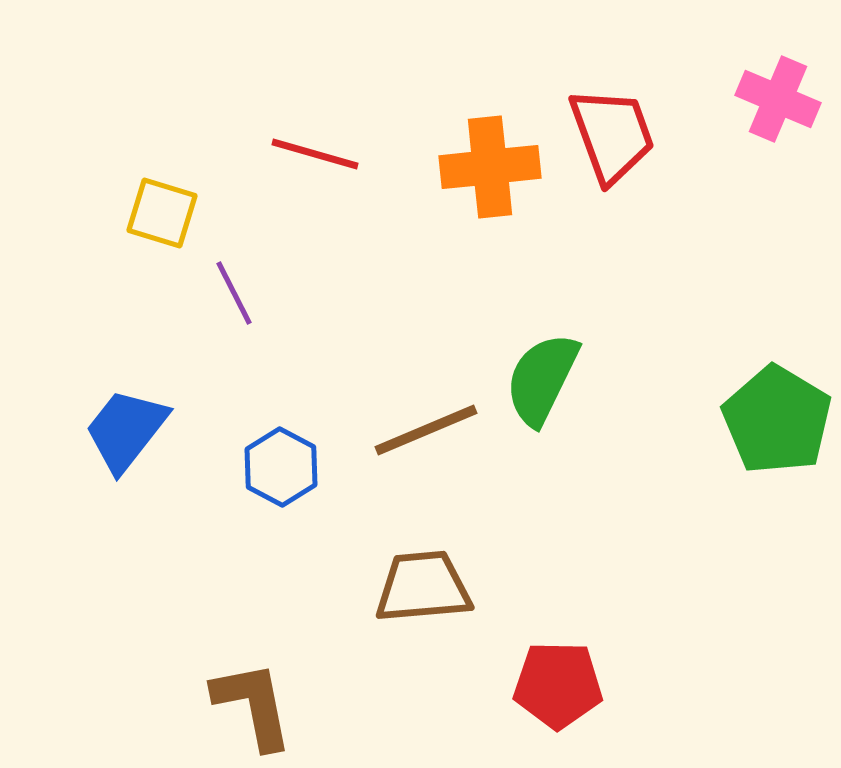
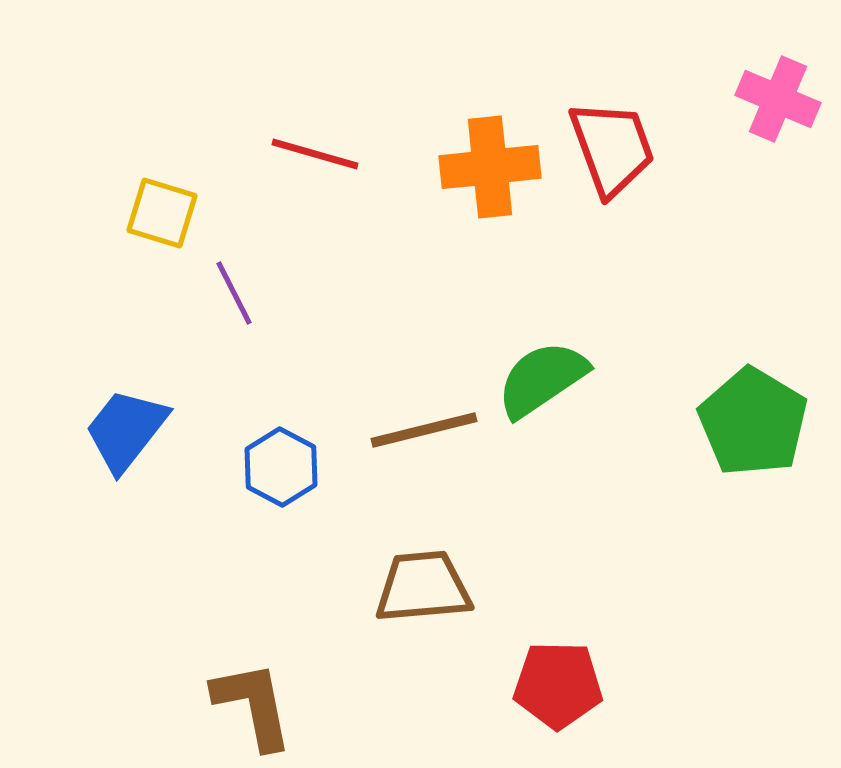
red trapezoid: moved 13 px down
green semicircle: rotated 30 degrees clockwise
green pentagon: moved 24 px left, 2 px down
brown line: moved 2 px left; rotated 9 degrees clockwise
